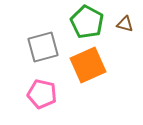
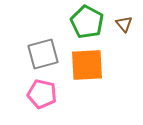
brown triangle: moved 1 px left; rotated 36 degrees clockwise
gray square: moved 7 px down
orange square: moved 1 px left; rotated 21 degrees clockwise
